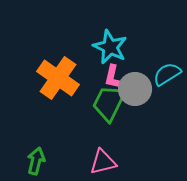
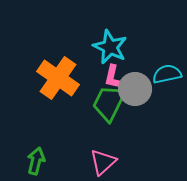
cyan semicircle: rotated 20 degrees clockwise
pink triangle: rotated 28 degrees counterclockwise
